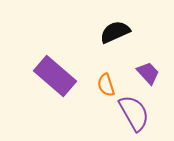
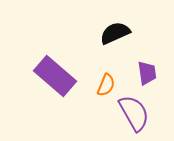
black semicircle: moved 1 px down
purple trapezoid: moved 1 px left; rotated 35 degrees clockwise
orange semicircle: rotated 140 degrees counterclockwise
